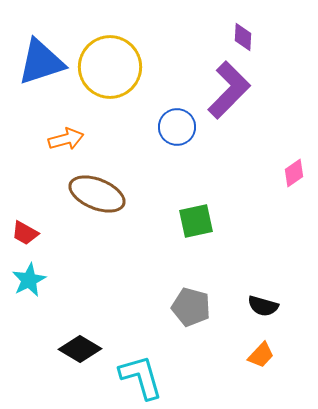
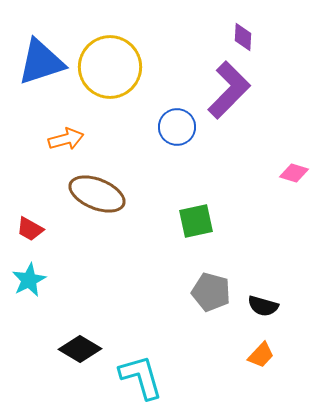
pink diamond: rotated 52 degrees clockwise
red trapezoid: moved 5 px right, 4 px up
gray pentagon: moved 20 px right, 15 px up
